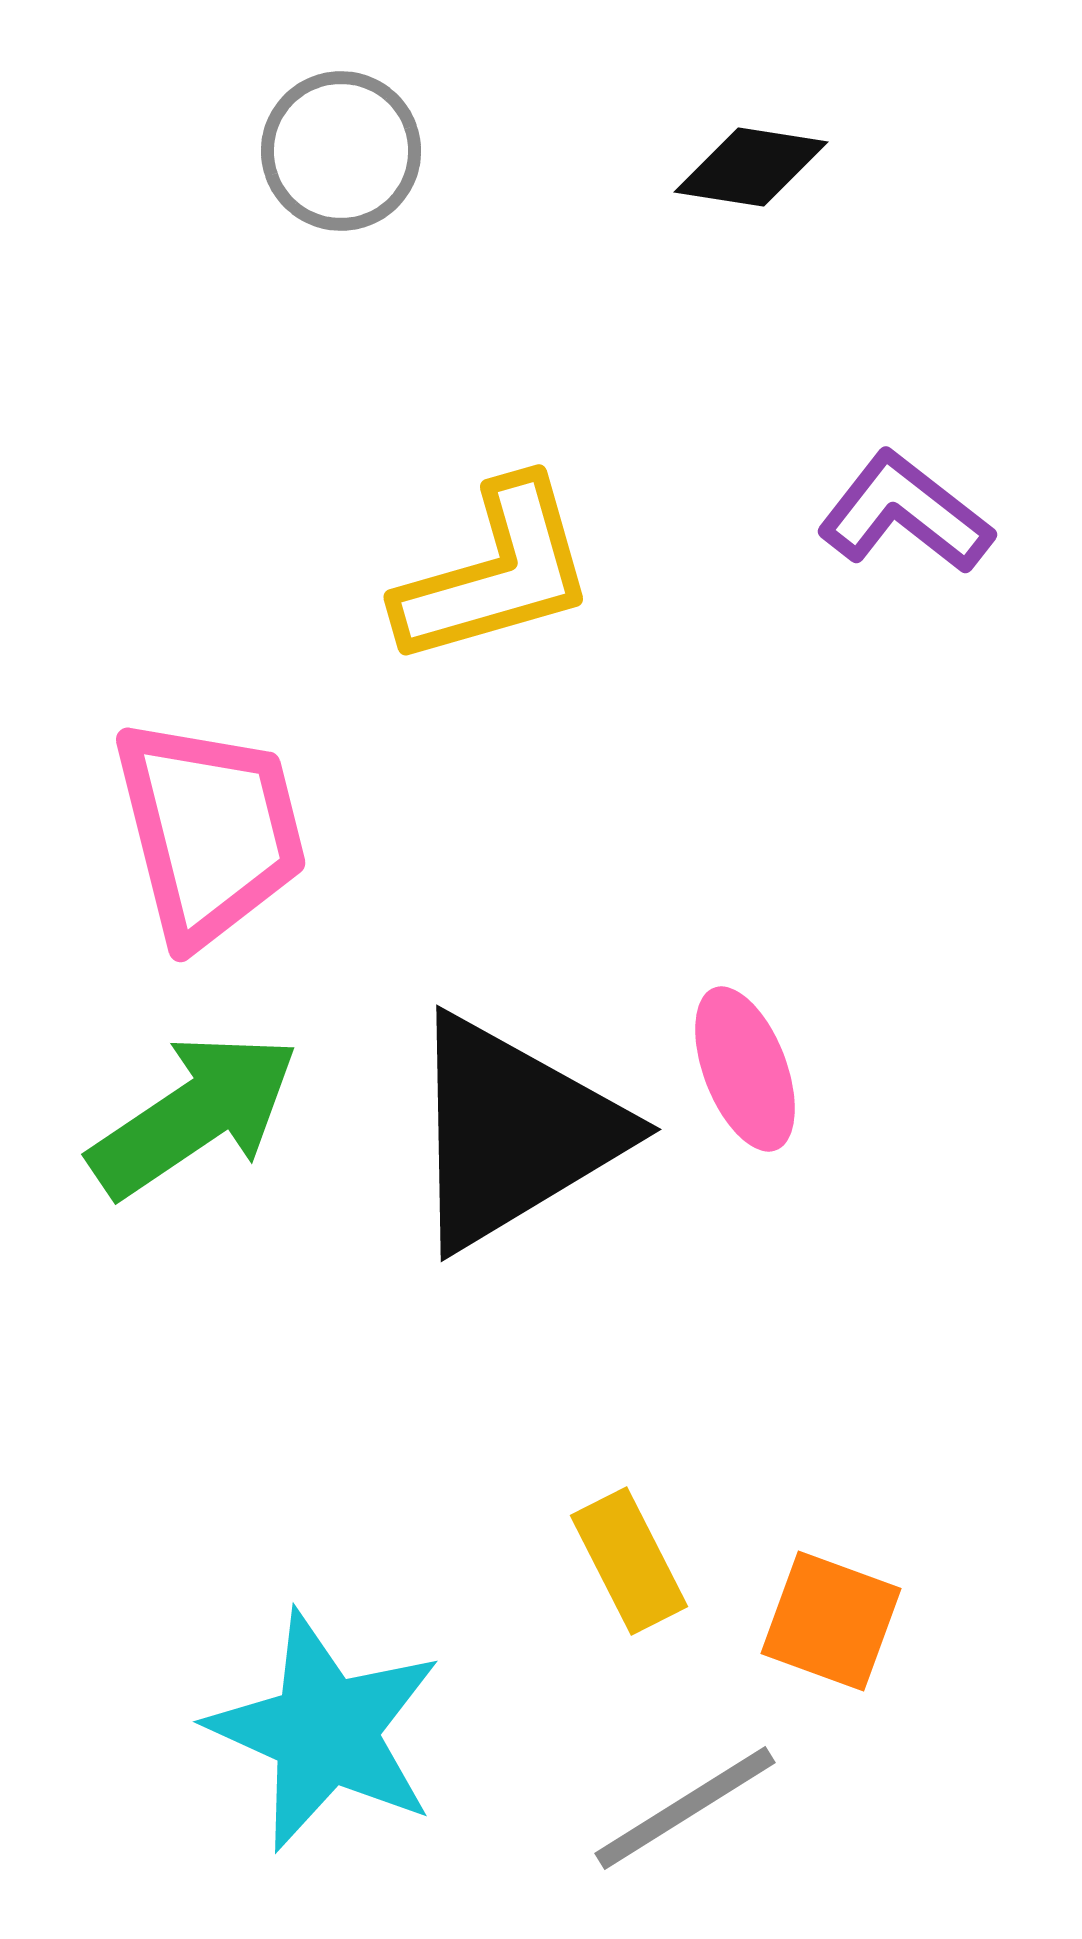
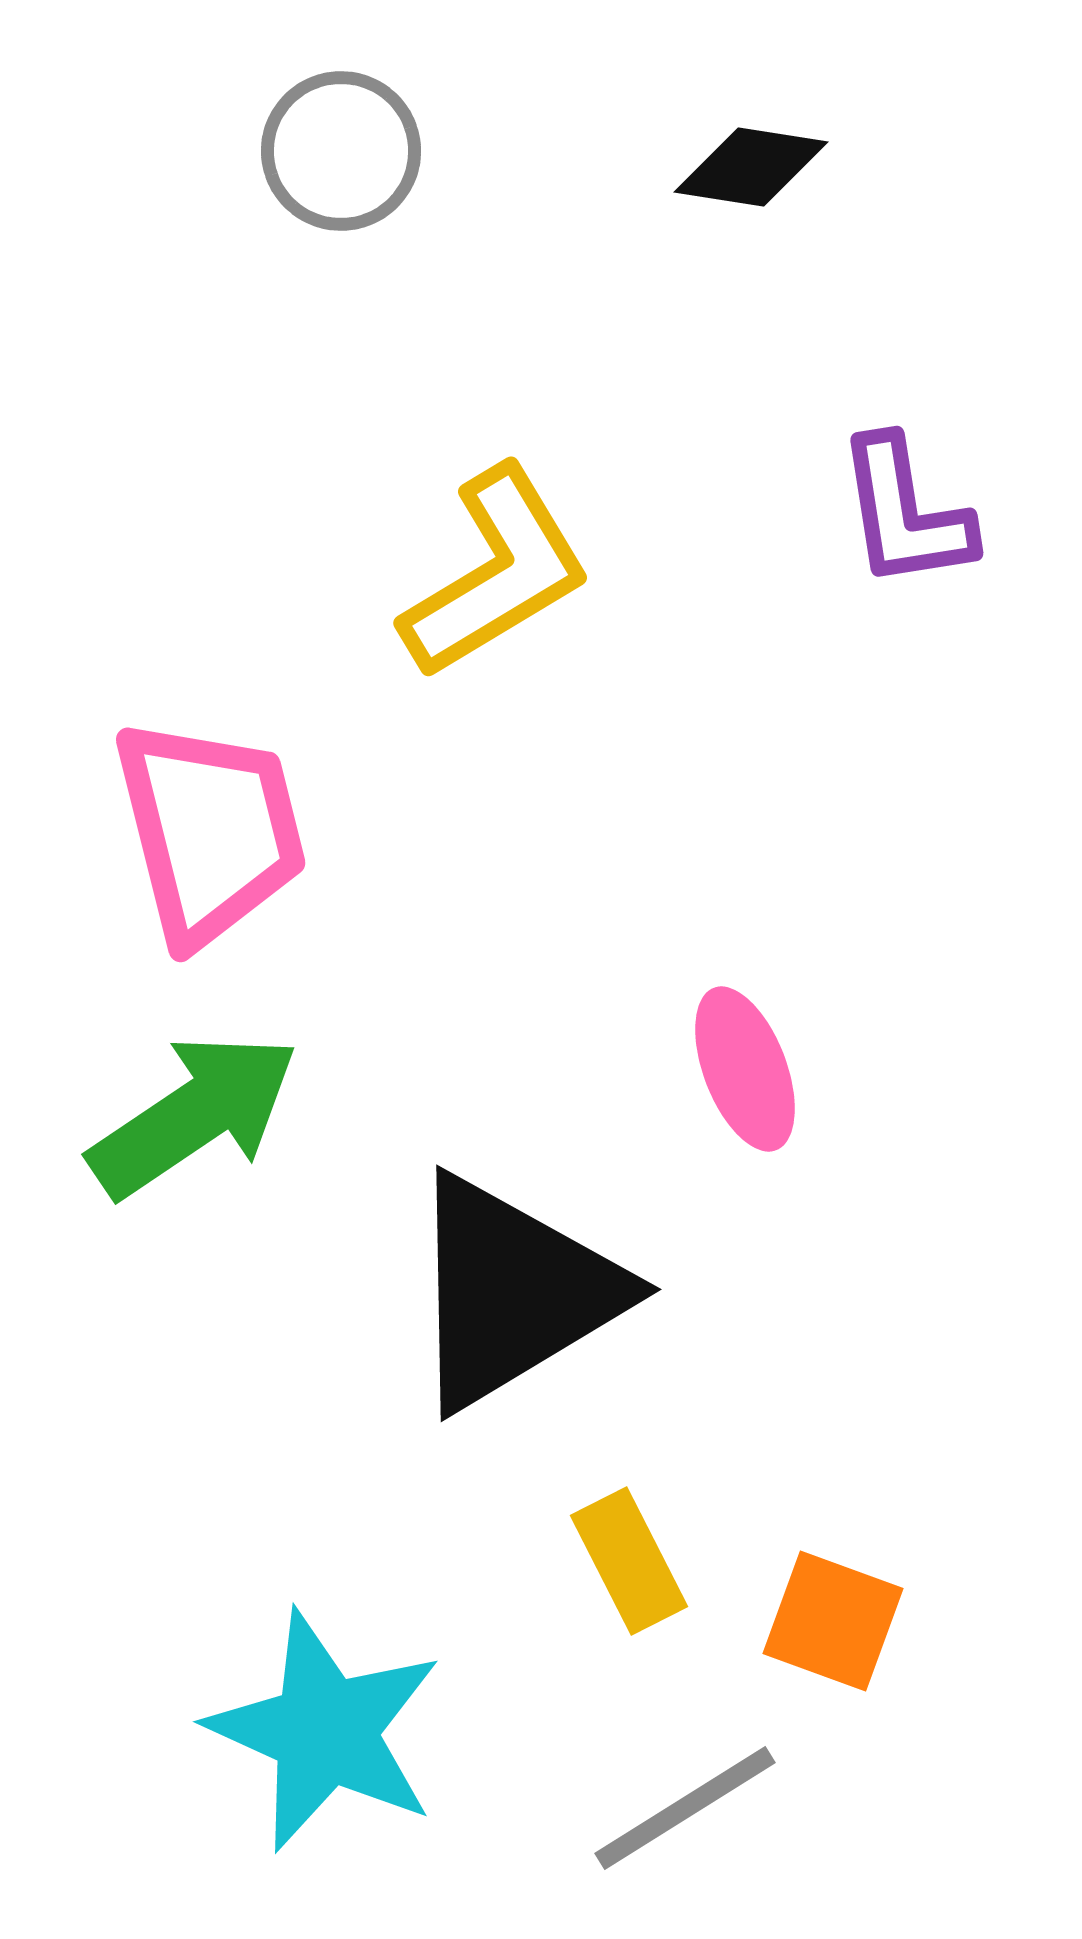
purple L-shape: rotated 137 degrees counterclockwise
yellow L-shape: rotated 15 degrees counterclockwise
black triangle: moved 160 px down
orange square: moved 2 px right
